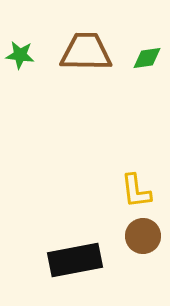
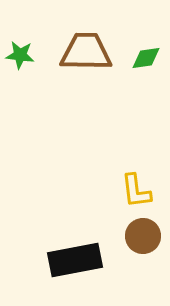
green diamond: moved 1 px left
